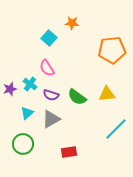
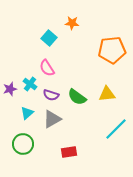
gray triangle: moved 1 px right
